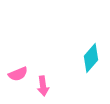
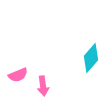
pink semicircle: moved 1 px down
